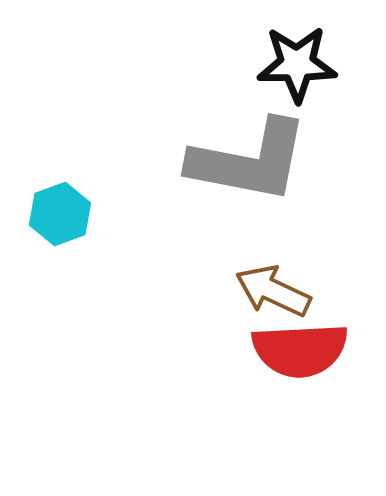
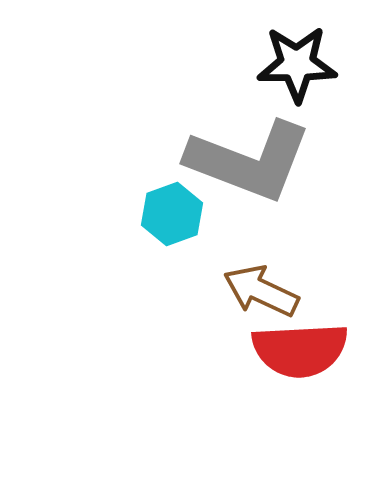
gray L-shape: rotated 10 degrees clockwise
cyan hexagon: moved 112 px right
brown arrow: moved 12 px left
